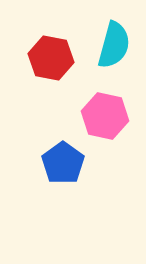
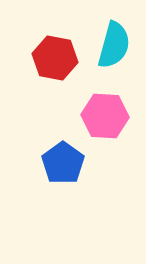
red hexagon: moved 4 px right
pink hexagon: rotated 9 degrees counterclockwise
